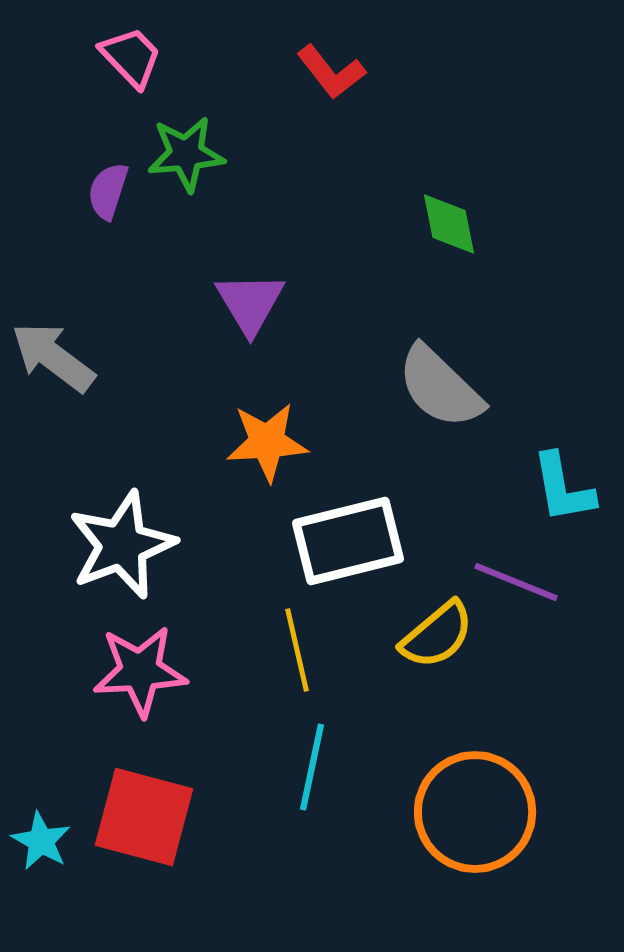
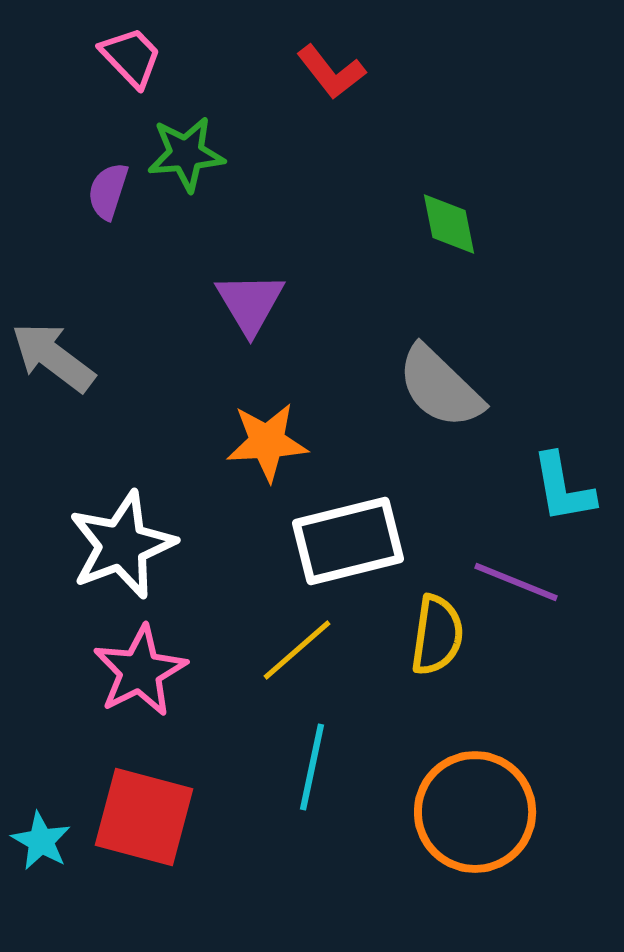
yellow semicircle: rotated 42 degrees counterclockwise
yellow line: rotated 62 degrees clockwise
pink star: rotated 24 degrees counterclockwise
